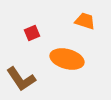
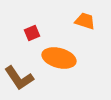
orange ellipse: moved 8 px left, 1 px up
brown L-shape: moved 2 px left, 1 px up
